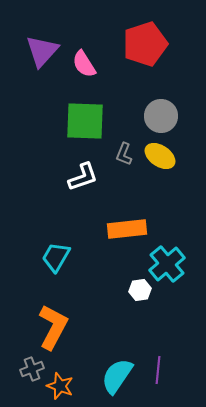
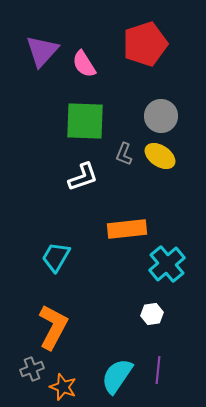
white hexagon: moved 12 px right, 24 px down
orange star: moved 3 px right, 1 px down
